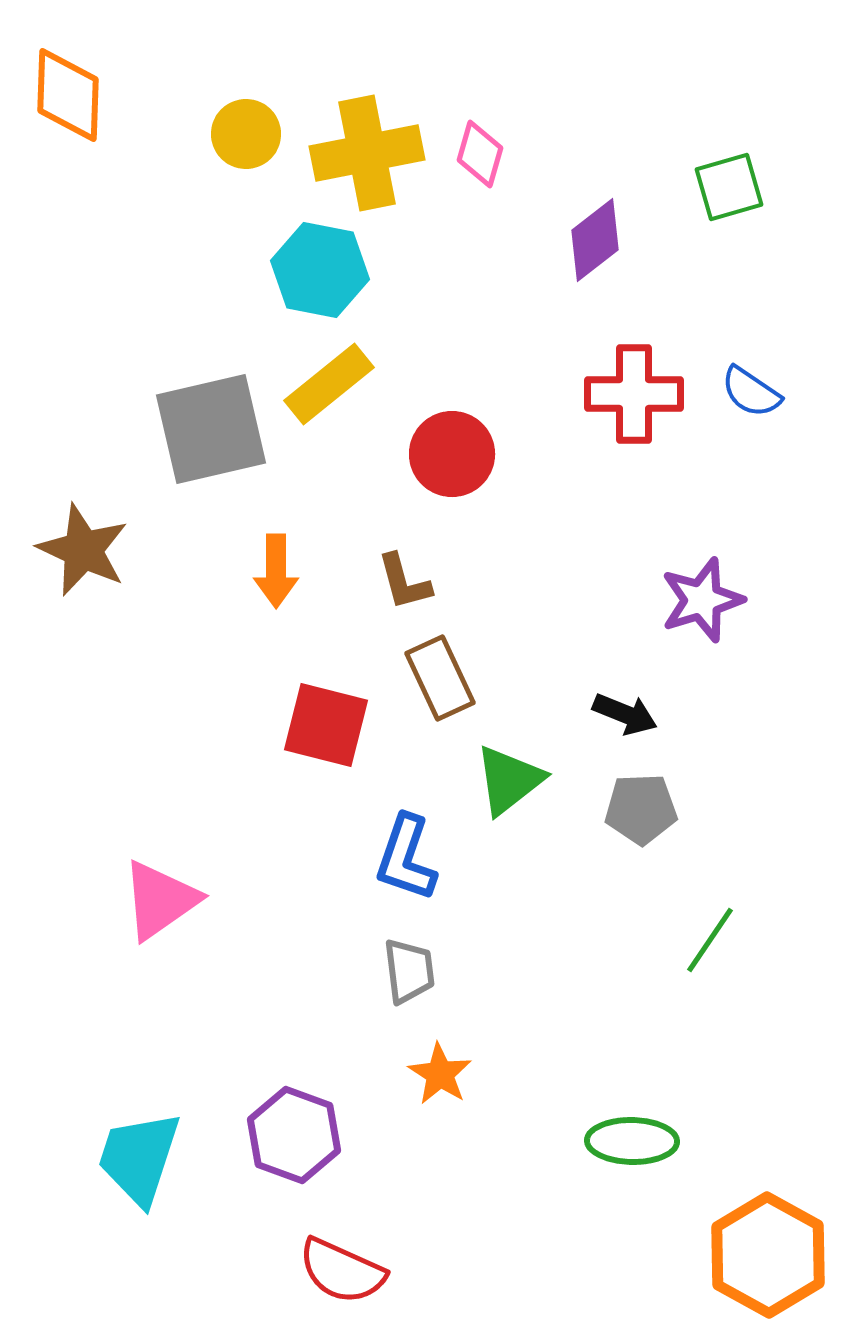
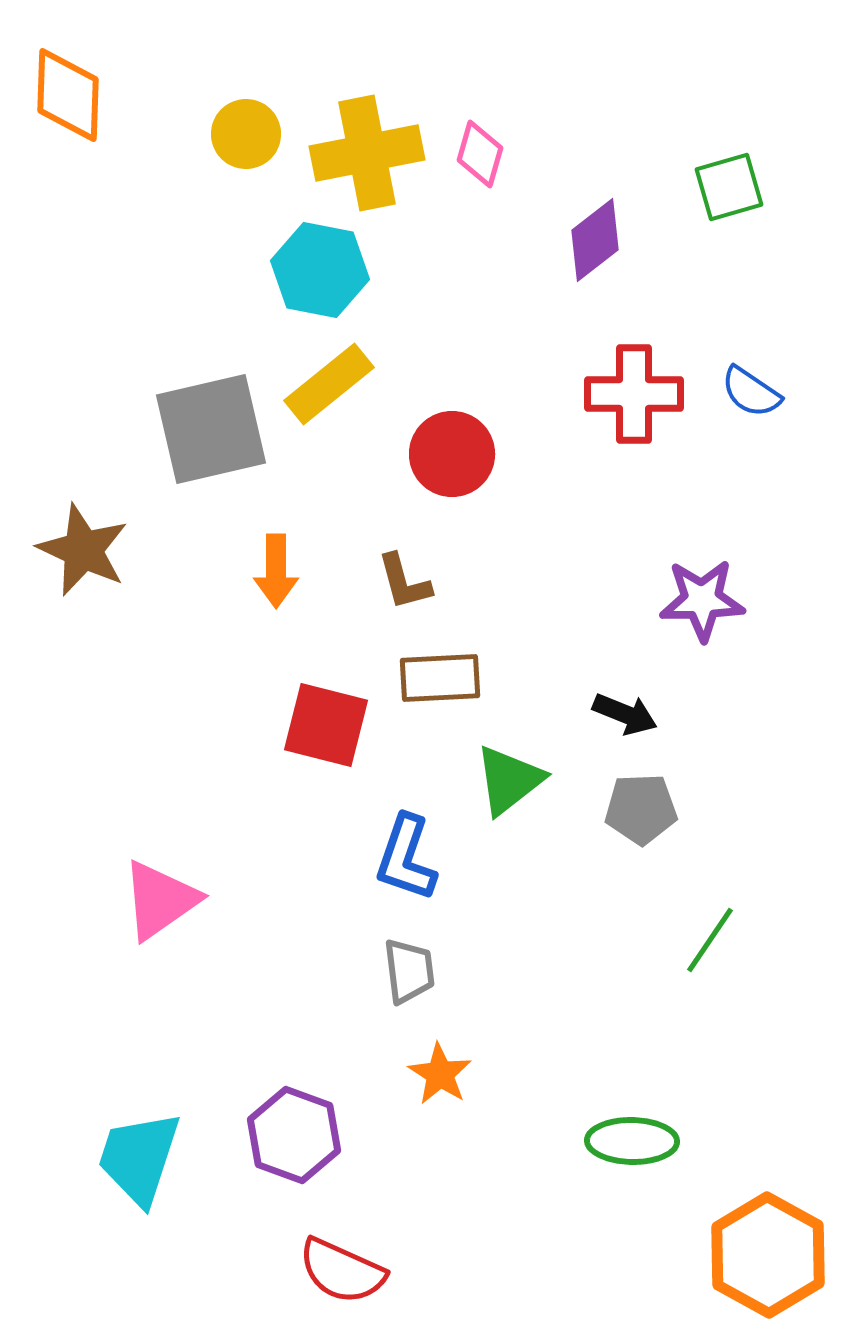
purple star: rotated 16 degrees clockwise
brown rectangle: rotated 68 degrees counterclockwise
